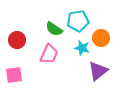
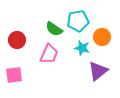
orange circle: moved 1 px right, 1 px up
